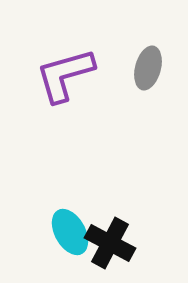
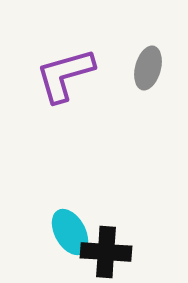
black cross: moved 4 px left, 9 px down; rotated 24 degrees counterclockwise
